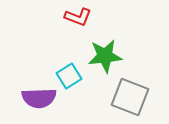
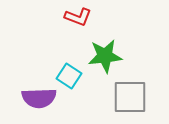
cyan square: rotated 25 degrees counterclockwise
gray square: rotated 21 degrees counterclockwise
